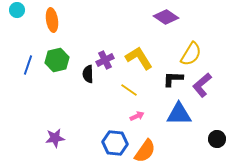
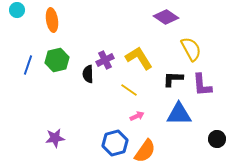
yellow semicircle: moved 5 px up; rotated 60 degrees counterclockwise
purple L-shape: rotated 55 degrees counterclockwise
blue hexagon: rotated 20 degrees counterclockwise
